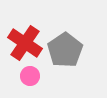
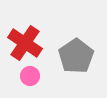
gray pentagon: moved 11 px right, 6 px down
